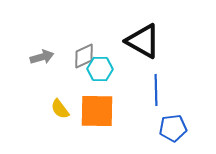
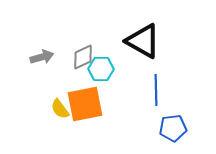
gray diamond: moved 1 px left, 1 px down
cyan hexagon: moved 1 px right
orange square: moved 12 px left, 7 px up; rotated 12 degrees counterclockwise
